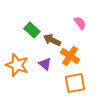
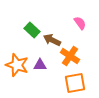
purple triangle: moved 5 px left, 1 px down; rotated 40 degrees counterclockwise
